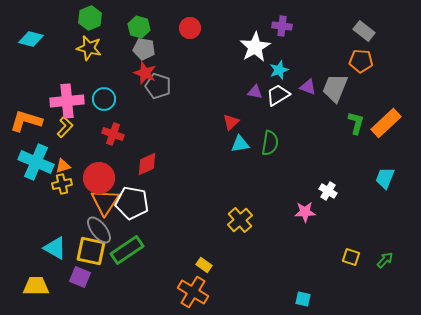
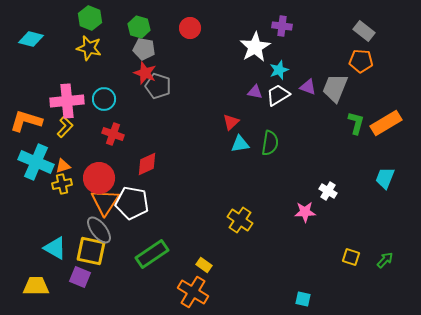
green hexagon at (90, 18): rotated 15 degrees counterclockwise
orange rectangle at (386, 123): rotated 12 degrees clockwise
yellow cross at (240, 220): rotated 15 degrees counterclockwise
green rectangle at (127, 250): moved 25 px right, 4 px down
